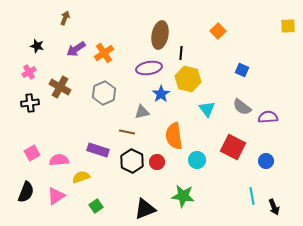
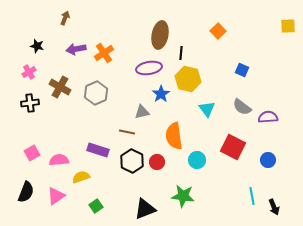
purple arrow: rotated 24 degrees clockwise
gray hexagon: moved 8 px left
blue circle: moved 2 px right, 1 px up
